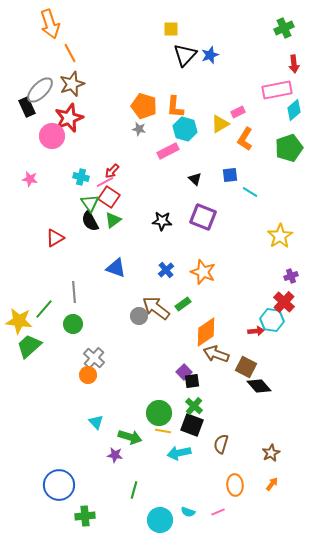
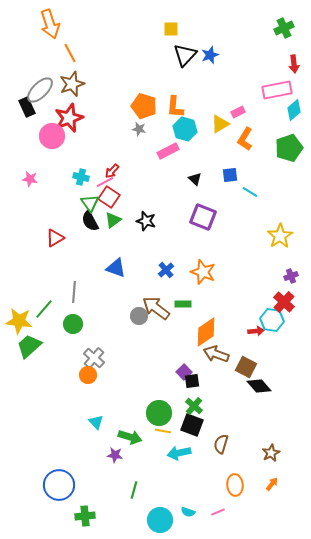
black star at (162, 221): moved 16 px left; rotated 12 degrees clockwise
gray line at (74, 292): rotated 10 degrees clockwise
green rectangle at (183, 304): rotated 35 degrees clockwise
